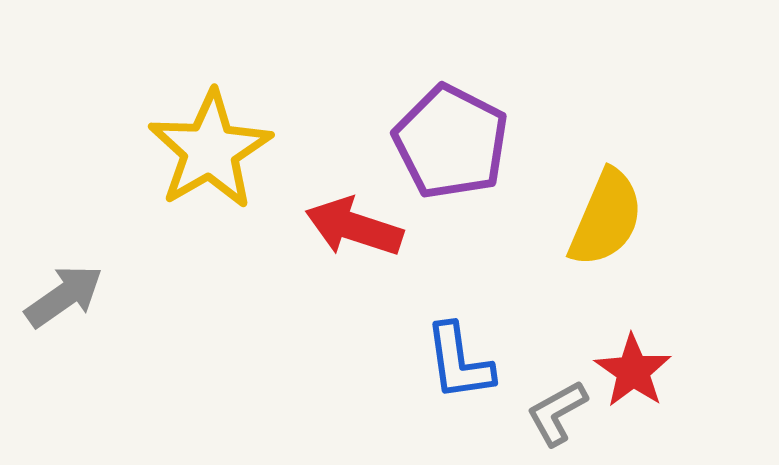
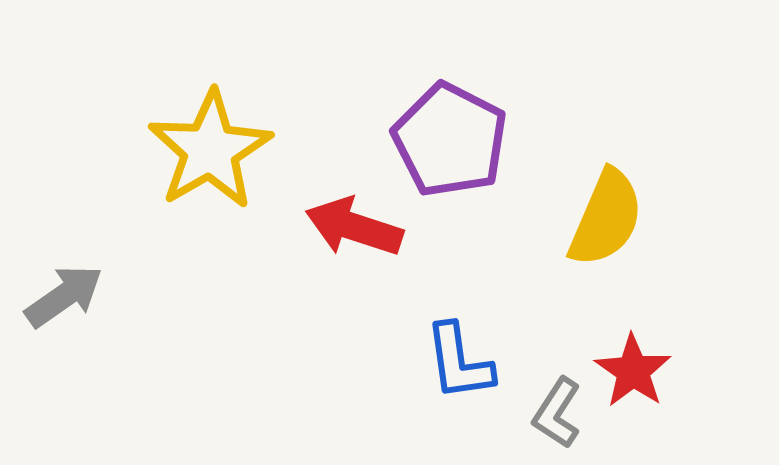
purple pentagon: moved 1 px left, 2 px up
gray L-shape: rotated 28 degrees counterclockwise
